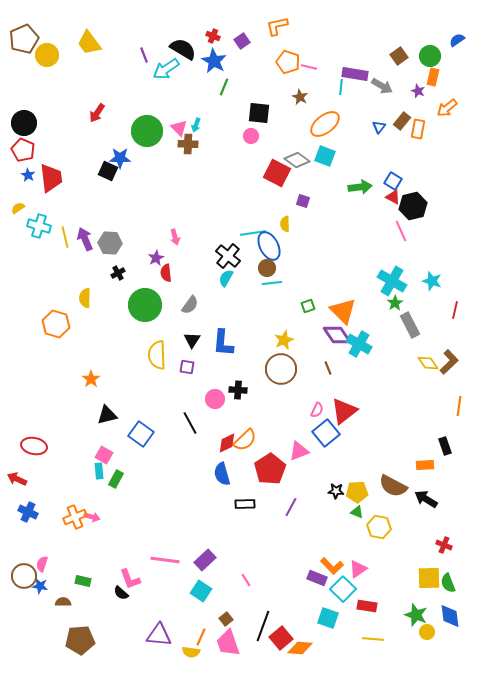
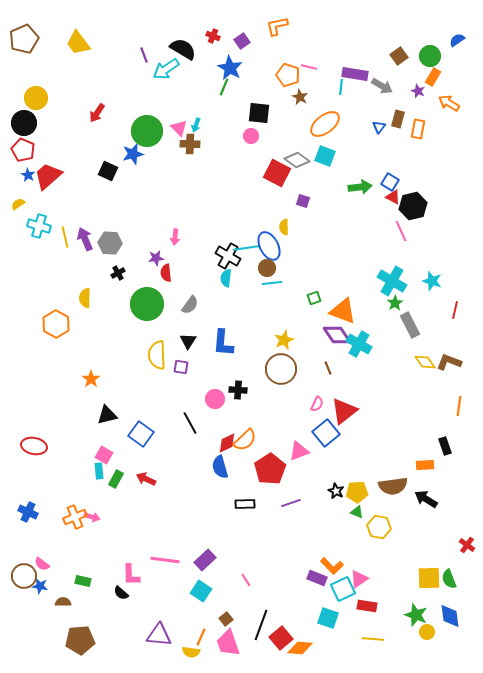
yellow trapezoid at (89, 43): moved 11 px left
yellow circle at (47, 55): moved 11 px left, 43 px down
blue star at (214, 61): moved 16 px right, 7 px down
orange pentagon at (288, 62): moved 13 px down
orange rectangle at (433, 77): rotated 18 degrees clockwise
orange arrow at (447, 108): moved 2 px right, 5 px up; rotated 70 degrees clockwise
brown rectangle at (402, 121): moved 4 px left, 2 px up; rotated 24 degrees counterclockwise
brown cross at (188, 144): moved 2 px right
blue star at (120, 158): moved 13 px right, 4 px up; rotated 15 degrees counterclockwise
red trapezoid at (51, 178): moved 3 px left, 2 px up; rotated 124 degrees counterclockwise
blue square at (393, 181): moved 3 px left, 1 px down
yellow semicircle at (18, 208): moved 4 px up
yellow semicircle at (285, 224): moved 1 px left, 3 px down
cyan line at (253, 233): moved 7 px left, 15 px down
pink arrow at (175, 237): rotated 21 degrees clockwise
black cross at (228, 256): rotated 10 degrees counterclockwise
purple star at (156, 258): rotated 21 degrees clockwise
cyan semicircle at (226, 278): rotated 24 degrees counterclockwise
green circle at (145, 305): moved 2 px right, 1 px up
green square at (308, 306): moved 6 px right, 8 px up
orange triangle at (343, 311): rotated 24 degrees counterclockwise
orange hexagon at (56, 324): rotated 12 degrees clockwise
black triangle at (192, 340): moved 4 px left, 1 px down
brown L-shape at (449, 362): rotated 115 degrees counterclockwise
yellow diamond at (428, 363): moved 3 px left, 1 px up
purple square at (187, 367): moved 6 px left
pink semicircle at (317, 410): moved 6 px up
blue semicircle at (222, 474): moved 2 px left, 7 px up
red arrow at (17, 479): moved 129 px right
brown semicircle at (393, 486): rotated 36 degrees counterclockwise
black star at (336, 491): rotated 21 degrees clockwise
purple line at (291, 507): moved 4 px up; rotated 42 degrees clockwise
red cross at (444, 545): moved 23 px right; rotated 14 degrees clockwise
pink semicircle at (42, 564): rotated 70 degrees counterclockwise
pink triangle at (358, 569): moved 1 px right, 10 px down
pink L-shape at (130, 579): moved 1 px right, 4 px up; rotated 20 degrees clockwise
green semicircle at (448, 583): moved 1 px right, 4 px up
cyan square at (343, 589): rotated 20 degrees clockwise
black line at (263, 626): moved 2 px left, 1 px up
